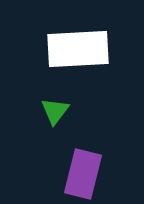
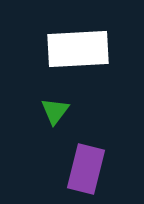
purple rectangle: moved 3 px right, 5 px up
